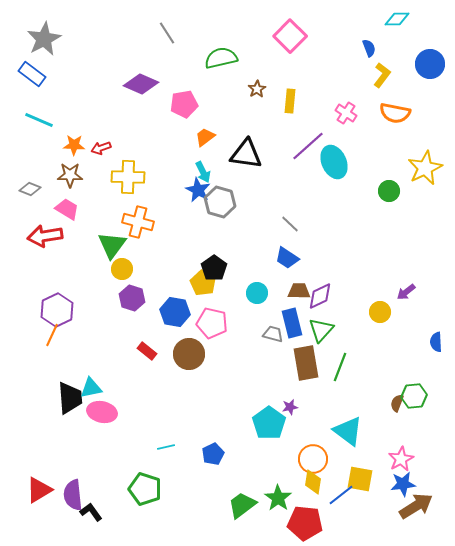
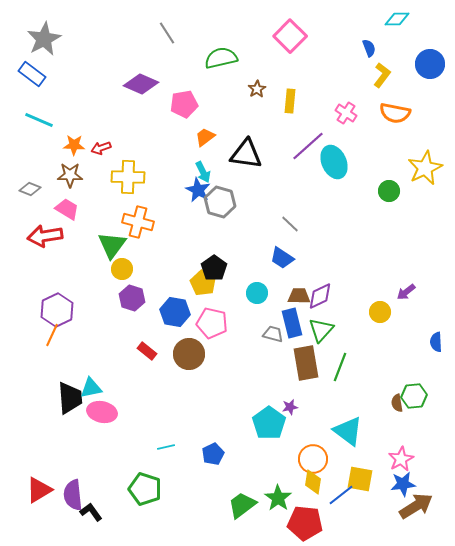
blue trapezoid at (287, 258): moved 5 px left
brown trapezoid at (299, 291): moved 5 px down
brown semicircle at (397, 403): rotated 30 degrees counterclockwise
